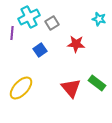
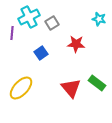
blue square: moved 1 px right, 3 px down
